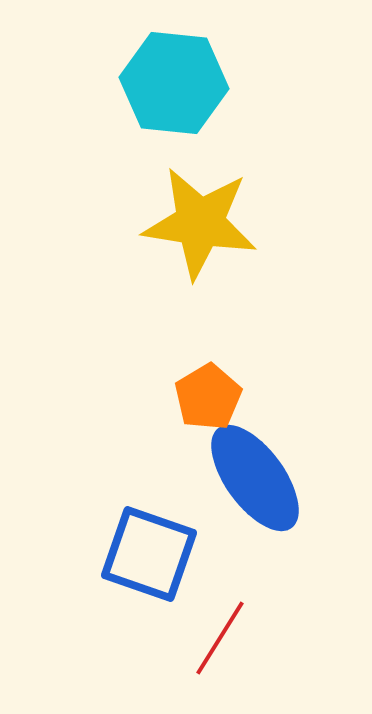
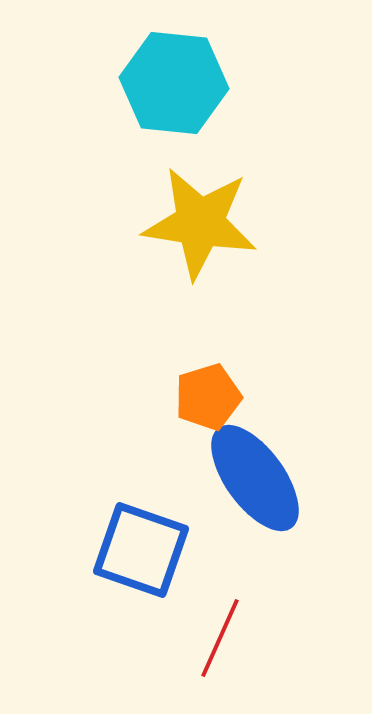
orange pentagon: rotated 14 degrees clockwise
blue square: moved 8 px left, 4 px up
red line: rotated 8 degrees counterclockwise
